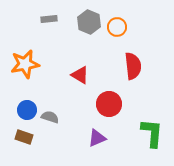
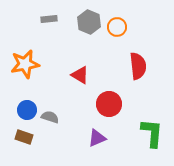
red semicircle: moved 5 px right
